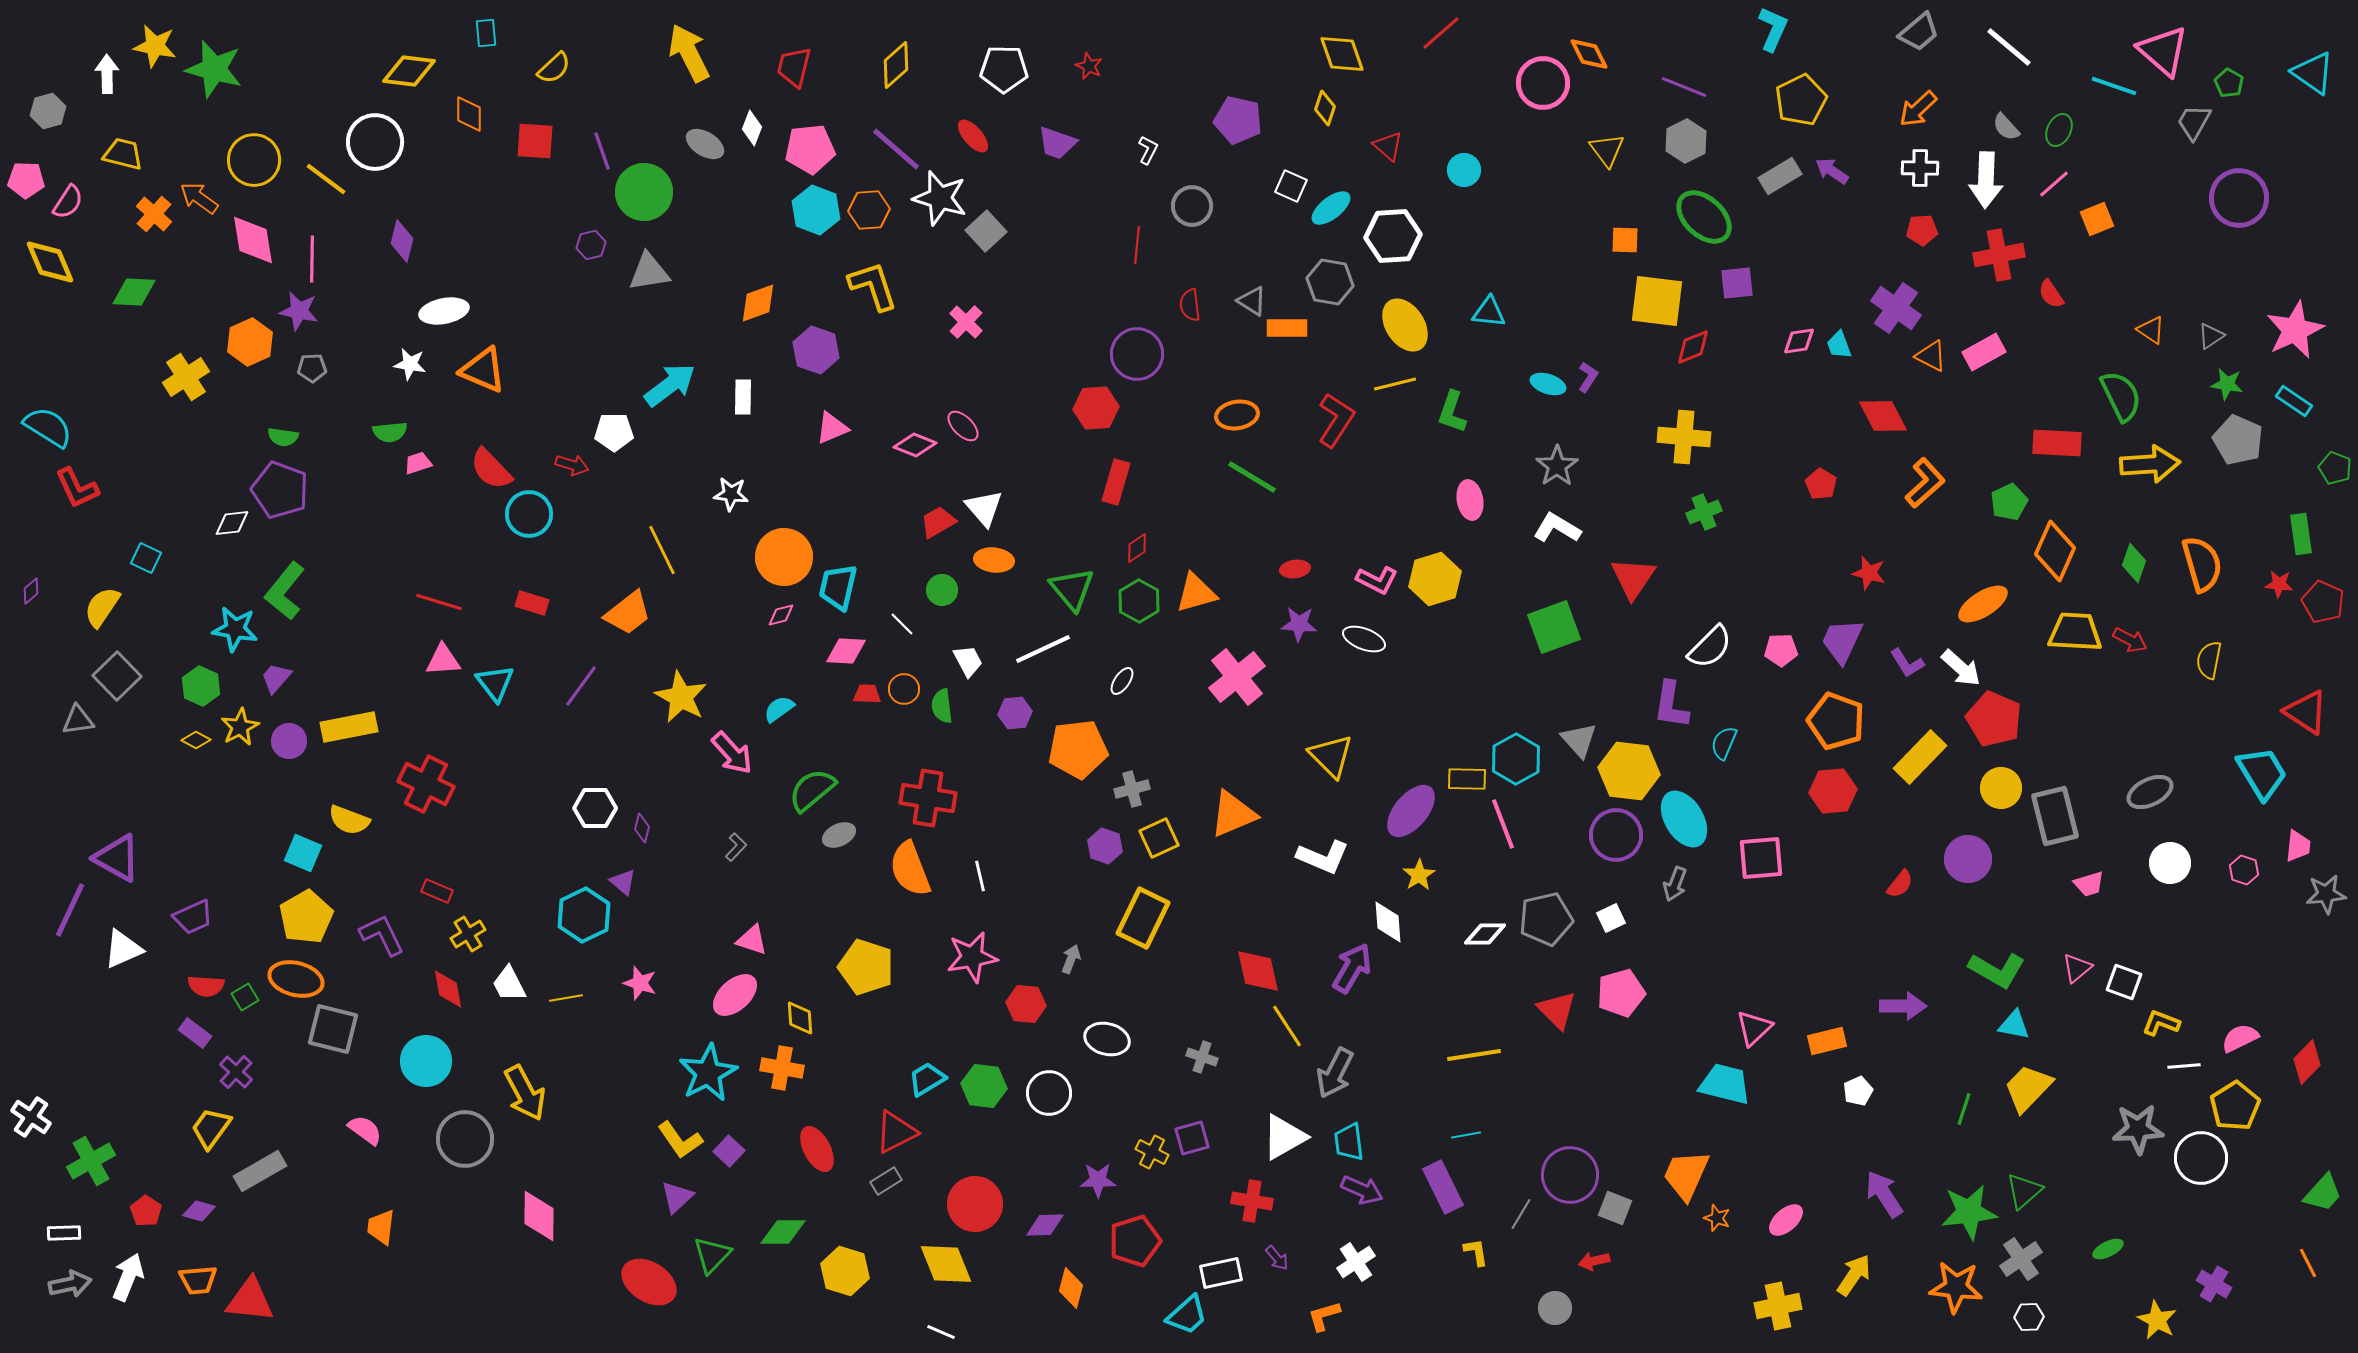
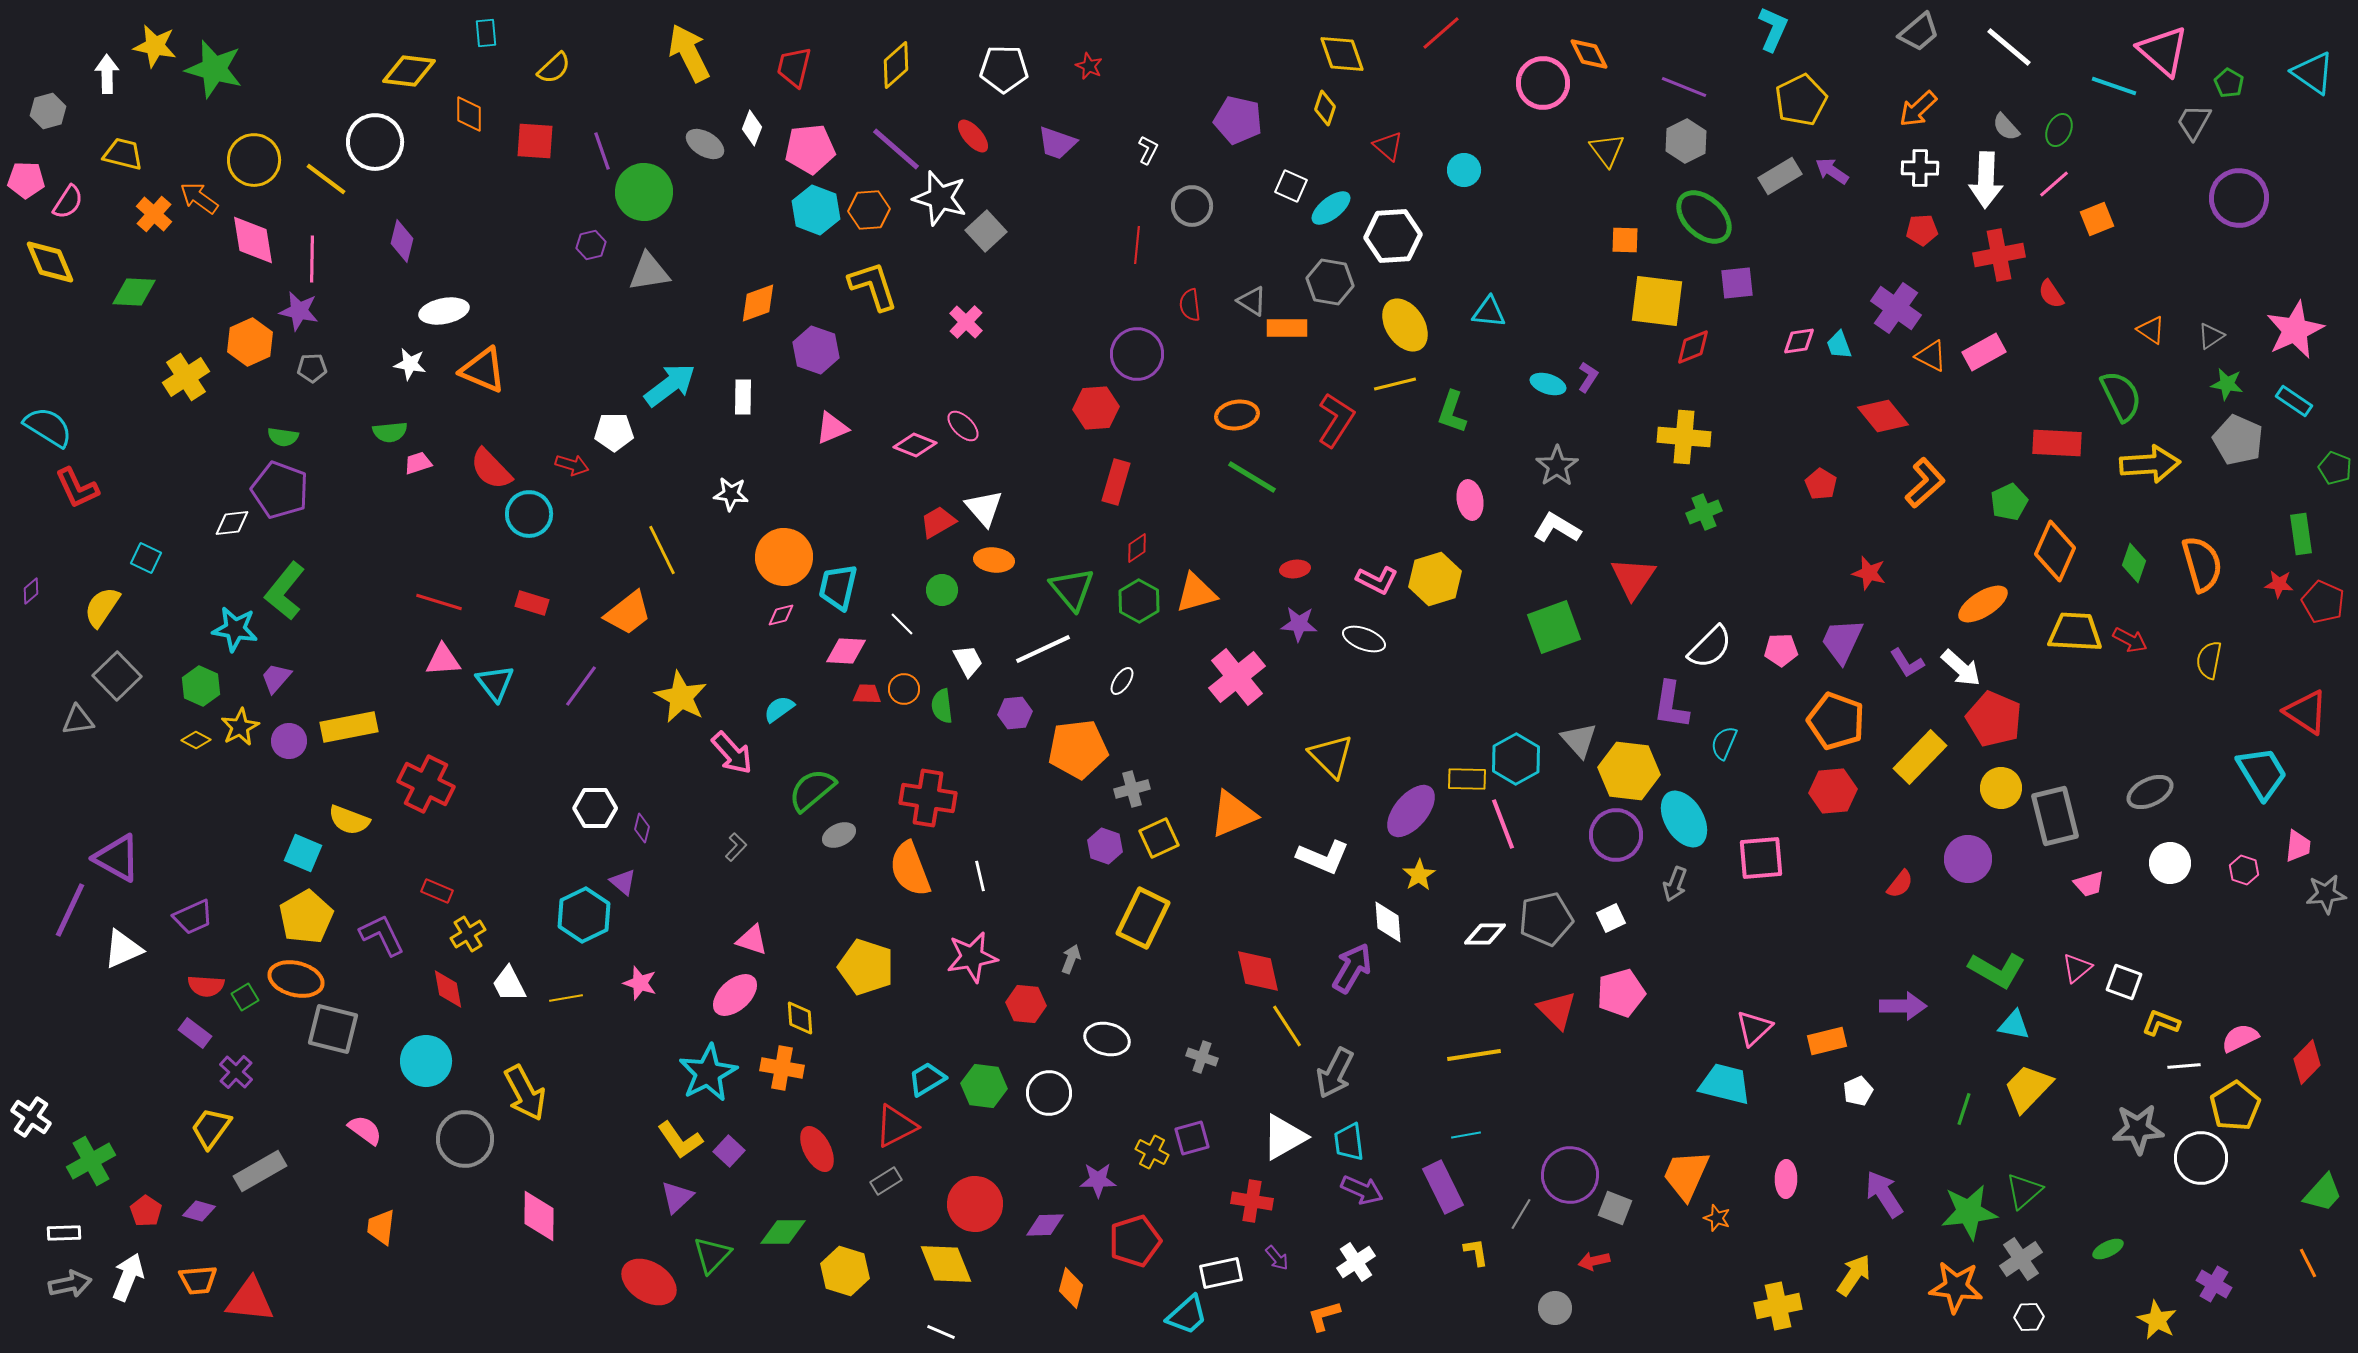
red diamond at (1883, 416): rotated 12 degrees counterclockwise
red triangle at (896, 1132): moved 6 px up
pink ellipse at (1786, 1220): moved 41 px up; rotated 48 degrees counterclockwise
